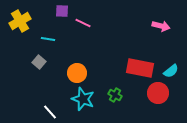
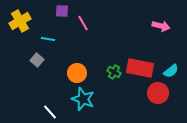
pink line: rotated 35 degrees clockwise
gray square: moved 2 px left, 2 px up
green cross: moved 1 px left, 23 px up
